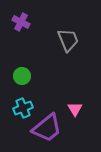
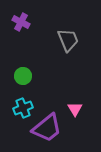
green circle: moved 1 px right
